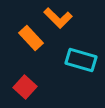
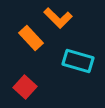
cyan rectangle: moved 3 px left, 1 px down
